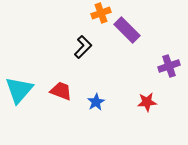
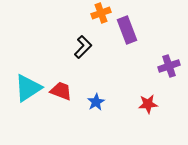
purple rectangle: rotated 24 degrees clockwise
cyan triangle: moved 9 px right, 2 px up; rotated 16 degrees clockwise
red star: moved 1 px right, 2 px down
